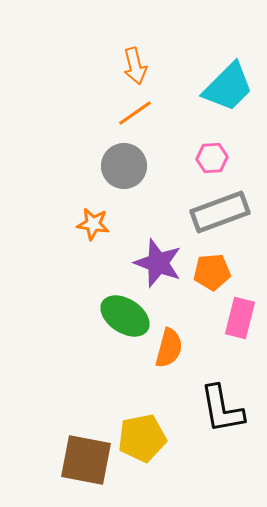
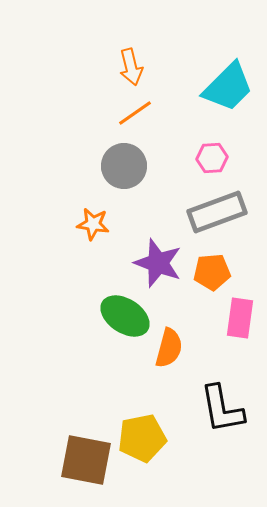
orange arrow: moved 4 px left, 1 px down
gray rectangle: moved 3 px left
pink rectangle: rotated 6 degrees counterclockwise
